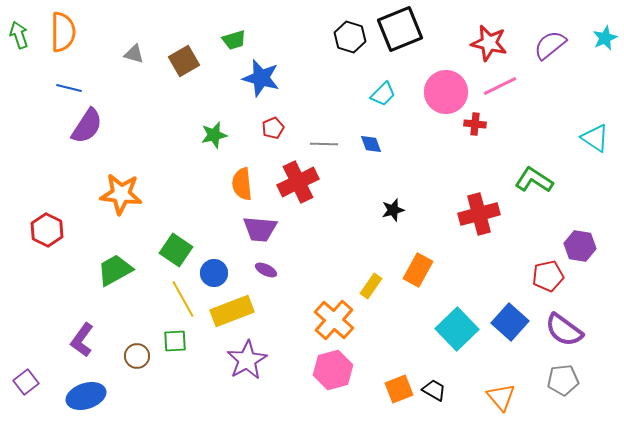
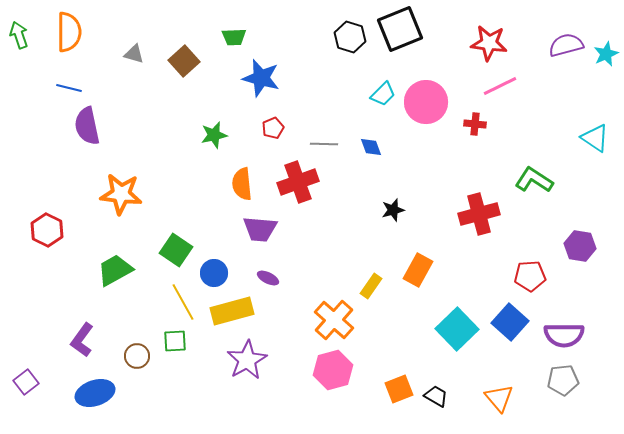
orange semicircle at (63, 32): moved 6 px right
cyan star at (605, 38): moved 1 px right, 16 px down
green trapezoid at (234, 40): moved 3 px up; rotated 15 degrees clockwise
red star at (489, 43): rotated 6 degrees counterclockwise
purple semicircle at (550, 45): moved 16 px right; rotated 24 degrees clockwise
brown square at (184, 61): rotated 12 degrees counterclockwise
pink circle at (446, 92): moved 20 px left, 10 px down
purple semicircle at (87, 126): rotated 135 degrees clockwise
blue diamond at (371, 144): moved 3 px down
red cross at (298, 182): rotated 6 degrees clockwise
purple ellipse at (266, 270): moved 2 px right, 8 px down
red pentagon at (548, 276): moved 18 px left; rotated 8 degrees clockwise
yellow line at (183, 299): moved 3 px down
yellow rectangle at (232, 311): rotated 6 degrees clockwise
purple semicircle at (564, 330): moved 5 px down; rotated 36 degrees counterclockwise
black trapezoid at (434, 390): moved 2 px right, 6 px down
blue ellipse at (86, 396): moved 9 px right, 3 px up
orange triangle at (501, 397): moved 2 px left, 1 px down
